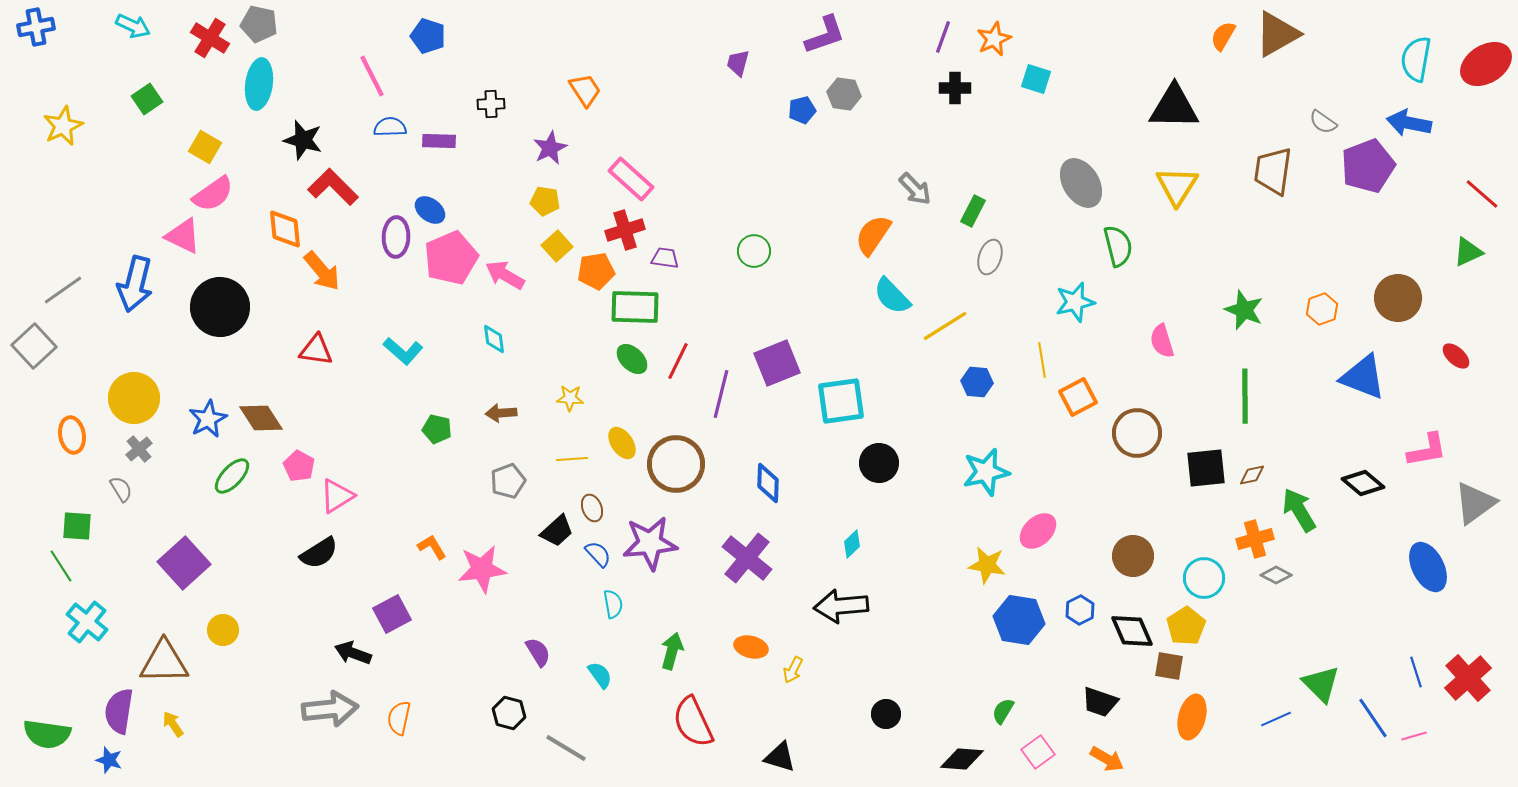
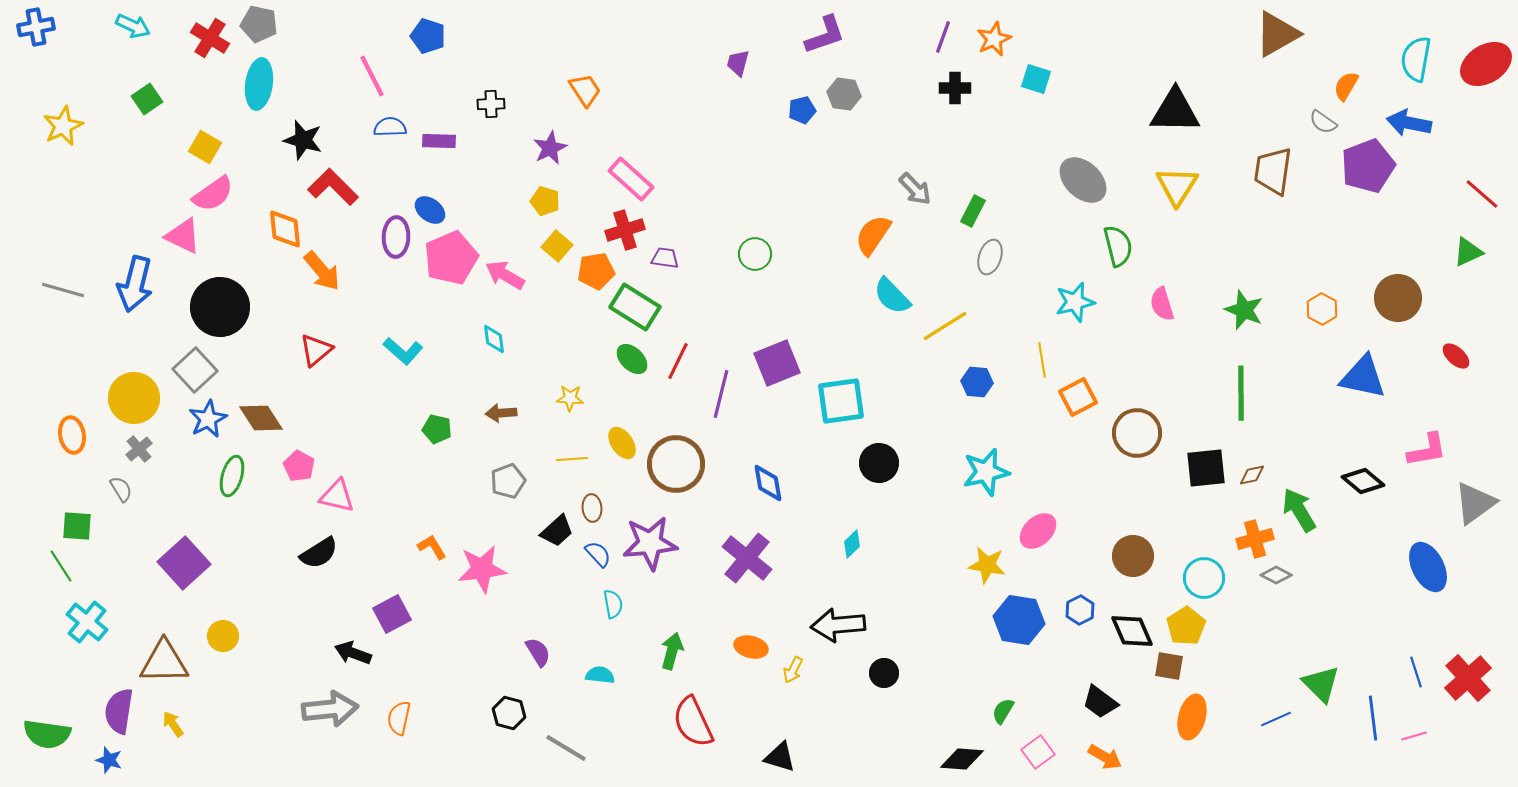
orange semicircle at (1223, 36): moved 123 px right, 50 px down
black triangle at (1174, 107): moved 1 px right, 4 px down
gray ellipse at (1081, 183): moved 2 px right, 3 px up; rotated 15 degrees counterclockwise
yellow pentagon at (545, 201): rotated 8 degrees clockwise
yellow square at (557, 246): rotated 8 degrees counterclockwise
green circle at (754, 251): moved 1 px right, 3 px down
gray line at (63, 290): rotated 51 degrees clockwise
green rectangle at (635, 307): rotated 30 degrees clockwise
orange hexagon at (1322, 309): rotated 12 degrees counterclockwise
pink semicircle at (1162, 341): moved 37 px up
gray square at (34, 346): moved 161 px right, 24 px down
red triangle at (316, 350): rotated 48 degrees counterclockwise
blue triangle at (1363, 377): rotated 9 degrees counterclockwise
green line at (1245, 396): moved 4 px left, 3 px up
green ellipse at (232, 476): rotated 27 degrees counterclockwise
blue diamond at (768, 483): rotated 12 degrees counterclockwise
black diamond at (1363, 483): moved 2 px up
pink triangle at (337, 496): rotated 45 degrees clockwise
brown ellipse at (592, 508): rotated 16 degrees clockwise
black arrow at (841, 606): moved 3 px left, 19 px down
yellow circle at (223, 630): moved 6 px down
cyan semicircle at (600, 675): rotated 48 degrees counterclockwise
black trapezoid at (1100, 702): rotated 18 degrees clockwise
black circle at (886, 714): moved 2 px left, 41 px up
blue line at (1373, 718): rotated 27 degrees clockwise
orange arrow at (1107, 759): moved 2 px left, 2 px up
